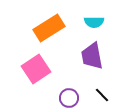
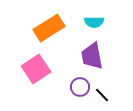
purple circle: moved 11 px right, 11 px up
